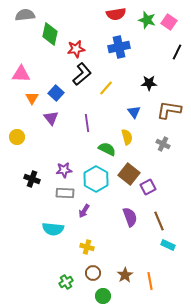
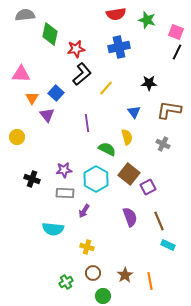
pink square: moved 7 px right, 10 px down; rotated 14 degrees counterclockwise
purple triangle: moved 4 px left, 3 px up
